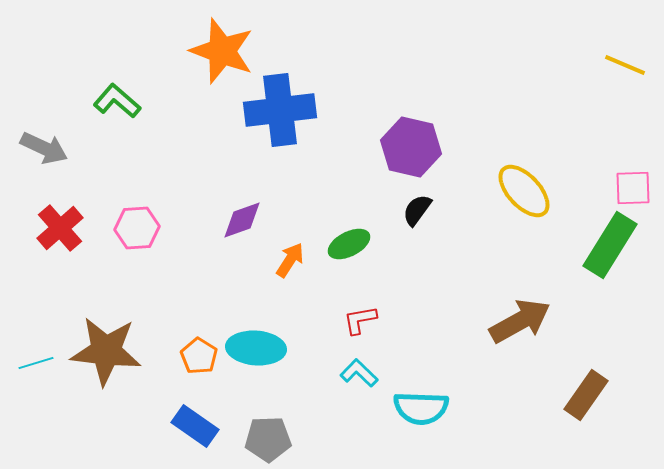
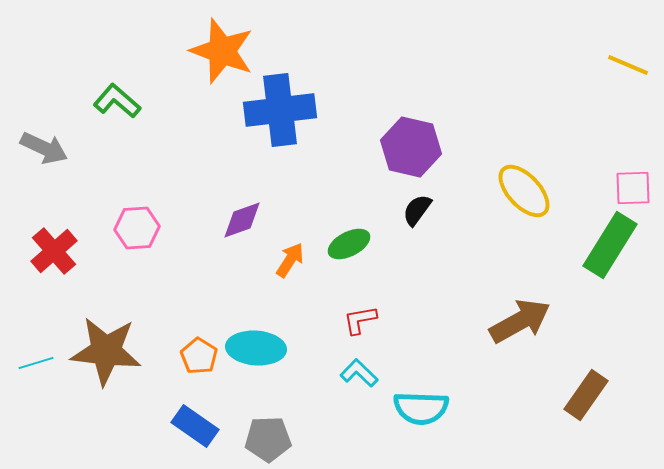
yellow line: moved 3 px right
red cross: moved 6 px left, 23 px down
